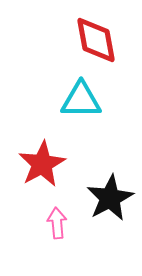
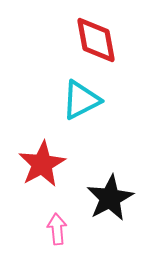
cyan triangle: rotated 27 degrees counterclockwise
pink arrow: moved 6 px down
